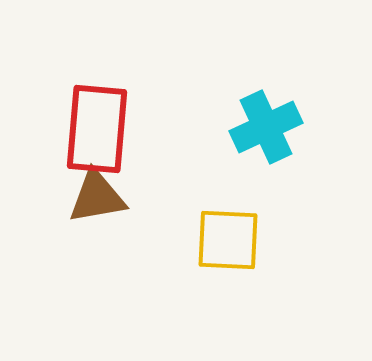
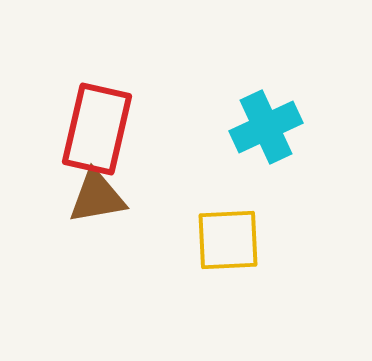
red rectangle: rotated 8 degrees clockwise
yellow square: rotated 6 degrees counterclockwise
